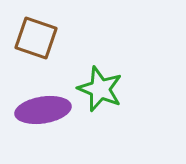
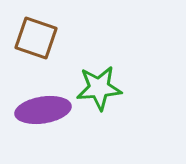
green star: moved 1 px left, 1 px up; rotated 27 degrees counterclockwise
